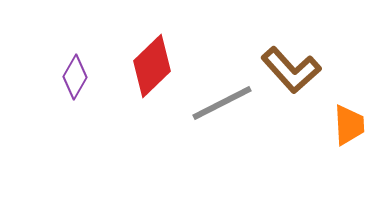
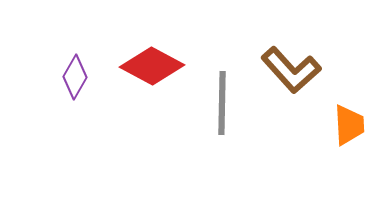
red diamond: rotated 72 degrees clockwise
gray line: rotated 62 degrees counterclockwise
